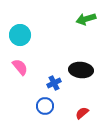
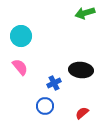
green arrow: moved 1 px left, 6 px up
cyan circle: moved 1 px right, 1 px down
